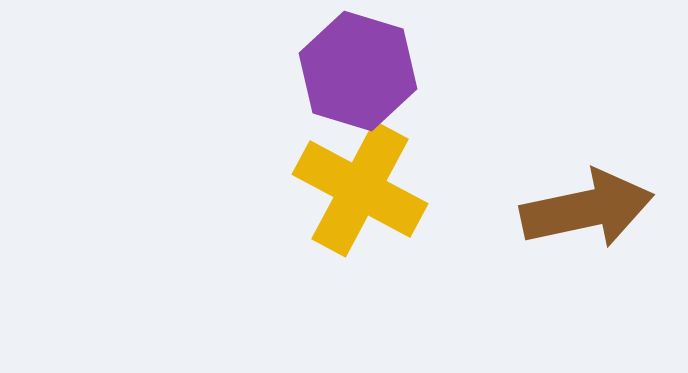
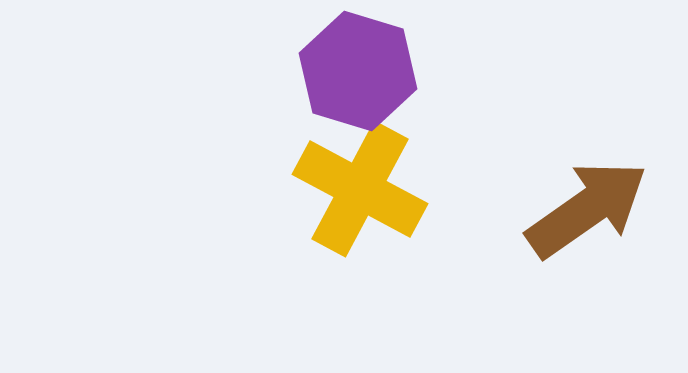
brown arrow: rotated 23 degrees counterclockwise
